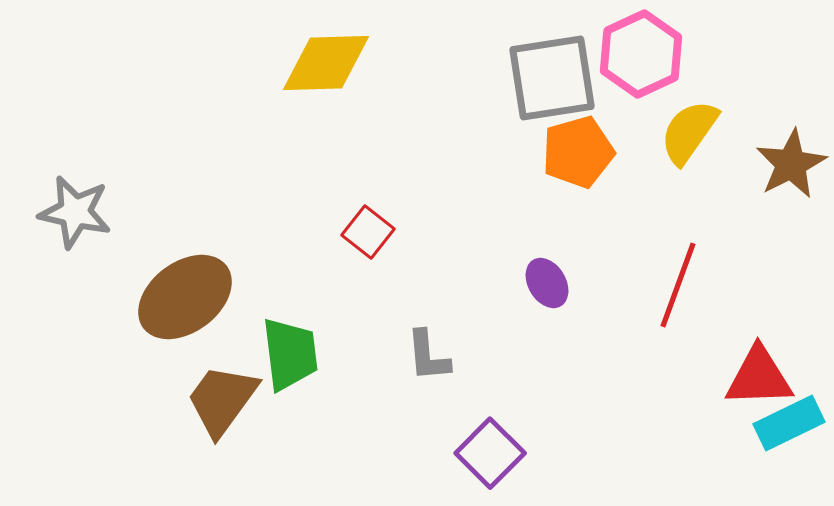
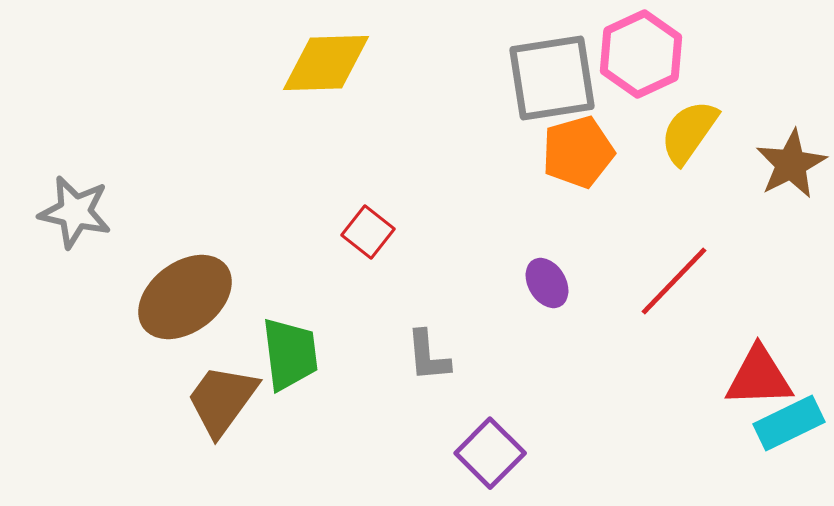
red line: moved 4 px left, 4 px up; rotated 24 degrees clockwise
